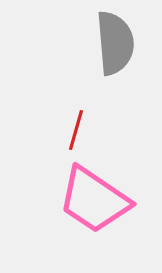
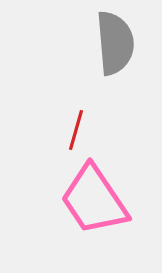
pink trapezoid: rotated 22 degrees clockwise
